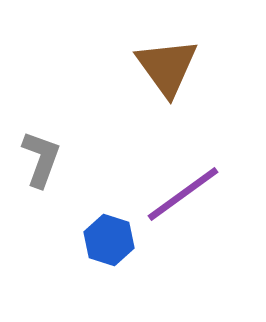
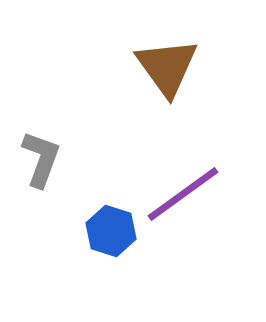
blue hexagon: moved 2 px right, 9 px up
